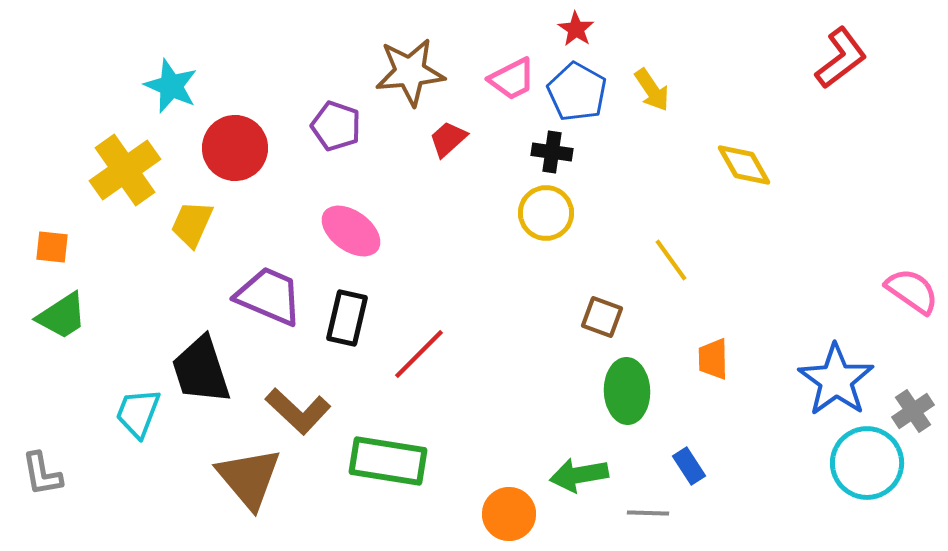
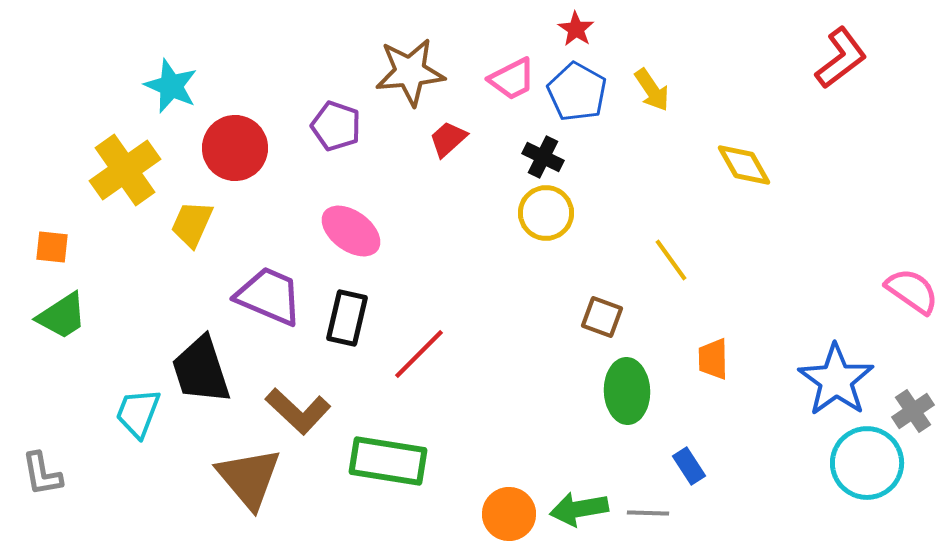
black cross: moved 9 px left, 5 px down; rotated 18 degrees clockwise
green arrow: moved 34 px down
